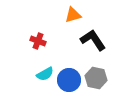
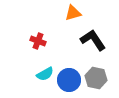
orange triangle: moved 2 px up
